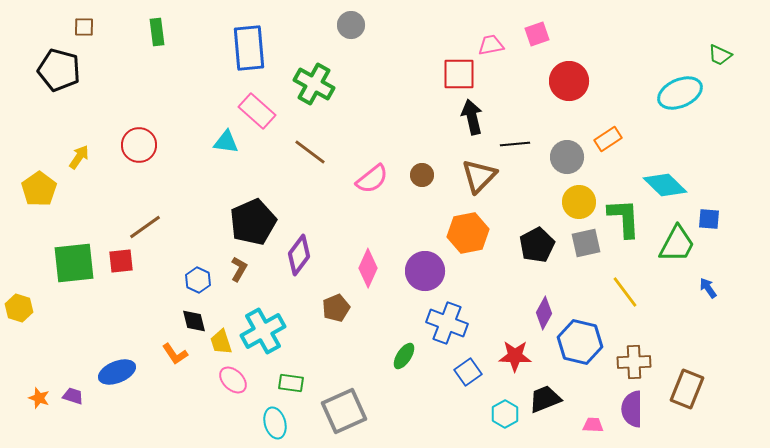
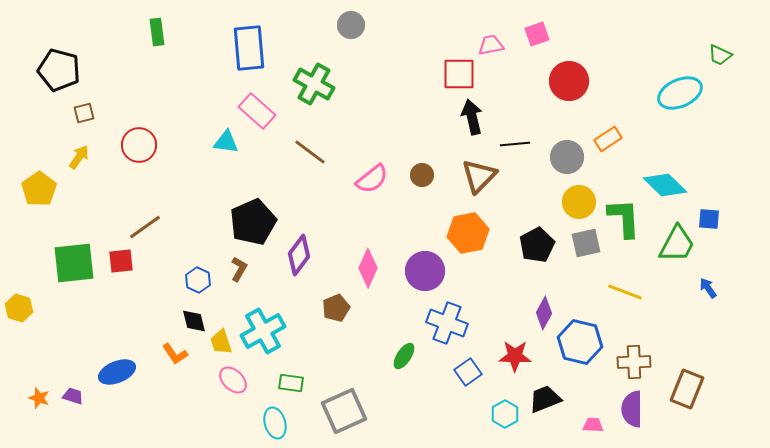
brown square at (84, 27): moved 86 px down; rotated 15 degrees counterclockwise
yellow line at (625, 292): rotated 32 degrees counterclockwise
